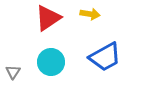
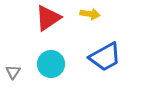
cyan circle: moved 2 px down
